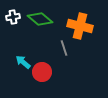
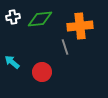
green diamond: rotated 45 degrees counterclockwise
orange cross: rotated 20 degrees counterclockwise
gray line: moved 1 px right, 1 px up
cyan arrow: moved 11 px left
